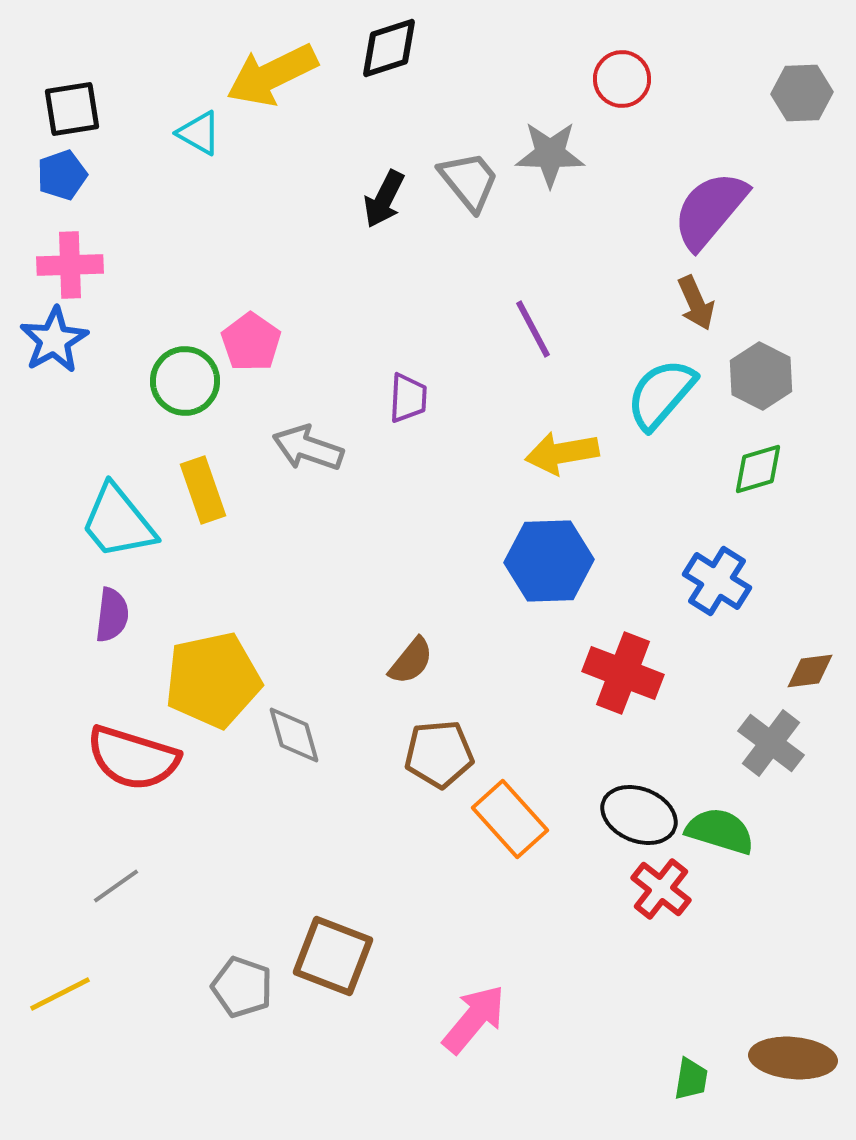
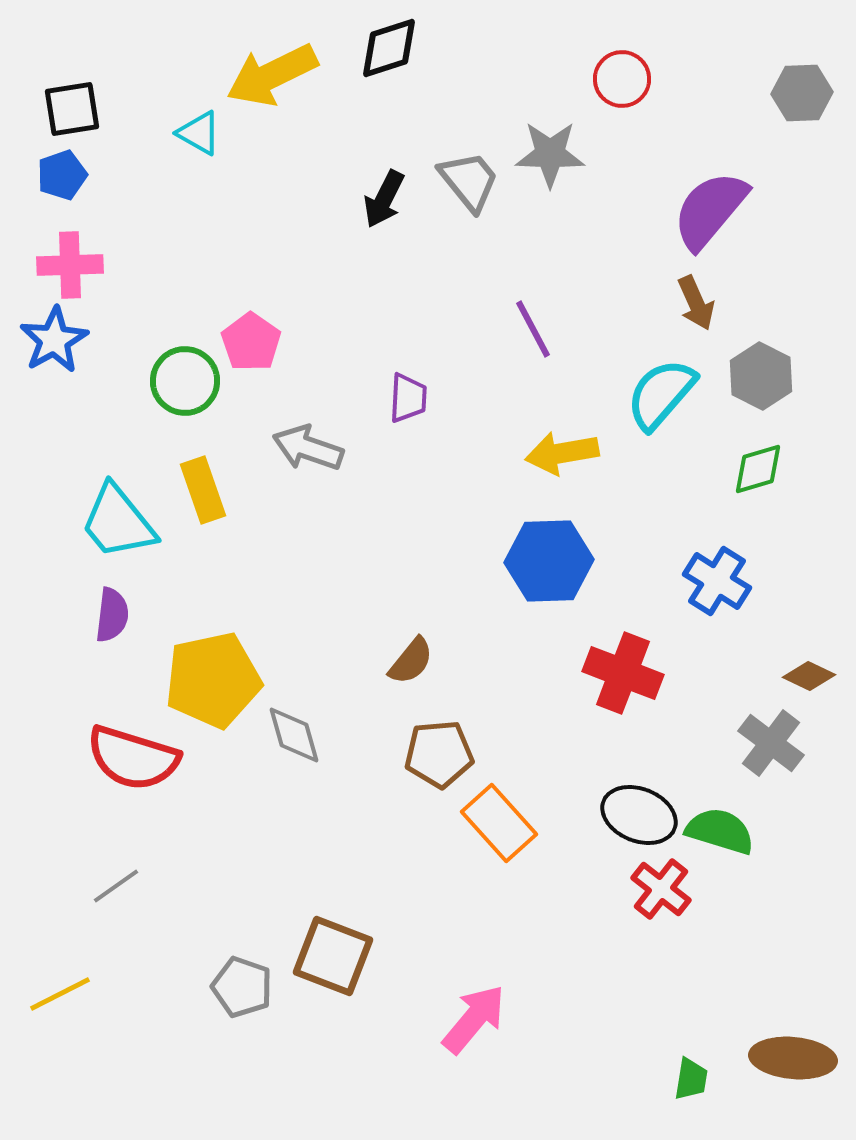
brown diamond at (810, 671): moved 1 px left, 5 px down; rotated 33 degrees clockwise
orange rectangle at (510, 819): moved 11 px left, 4 px down
